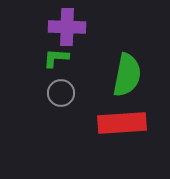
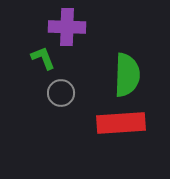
green L-shape: moved 13 px left; rotated 64 degrees clockwise
green semicircle: rotated 9 degrees counterclockwise
red rectangle: moved 1 px left
